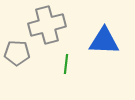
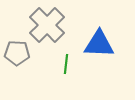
gray cross: rotated 30 degrees counterclockwise
blue triangle: moved 5 px left, 3 px down
